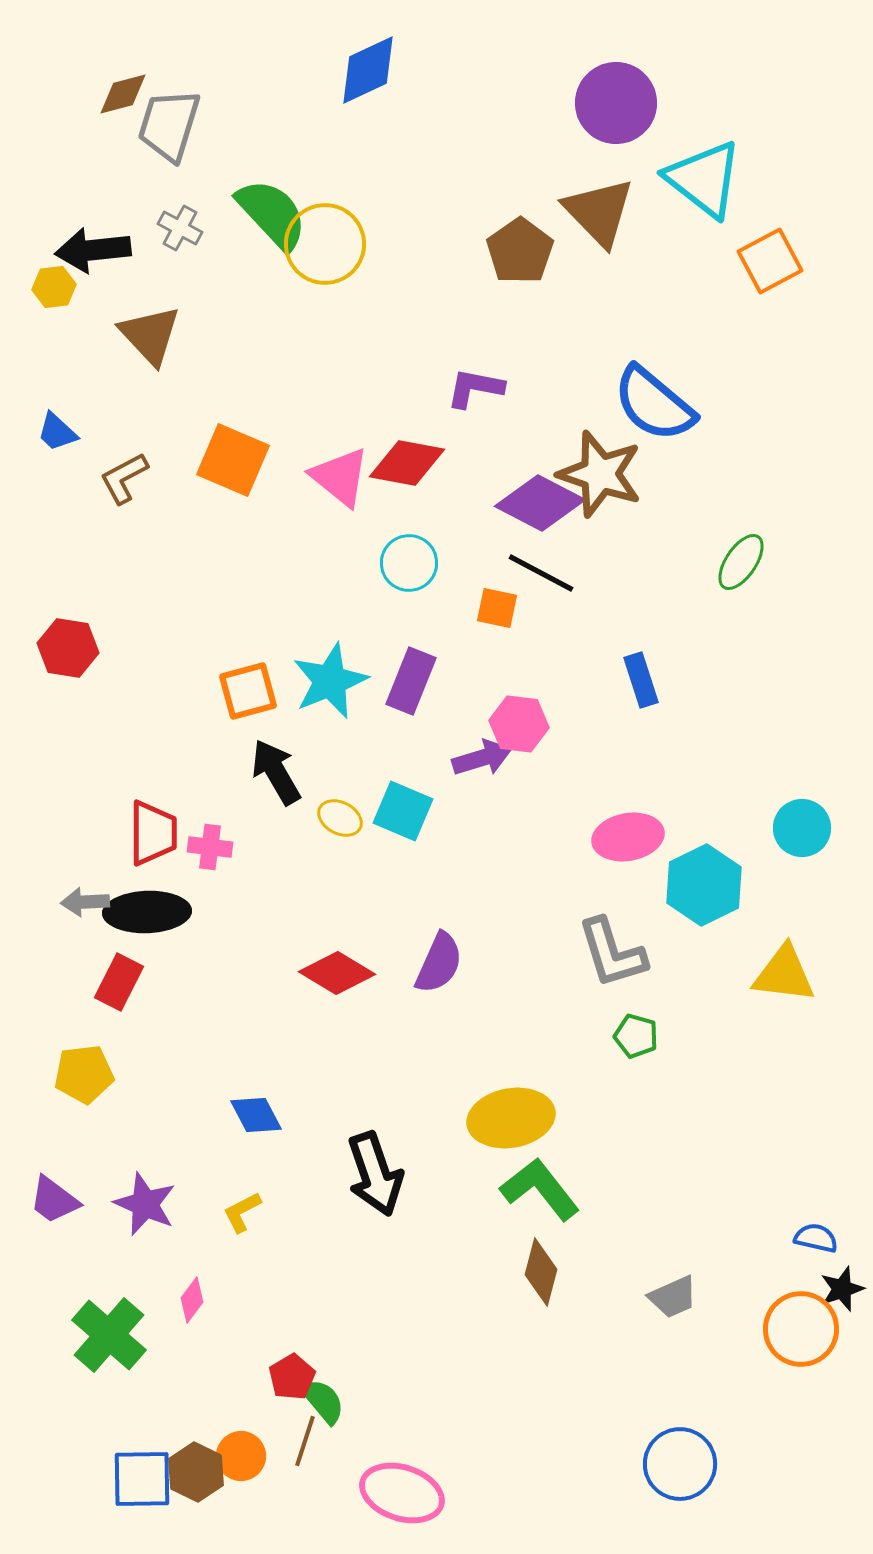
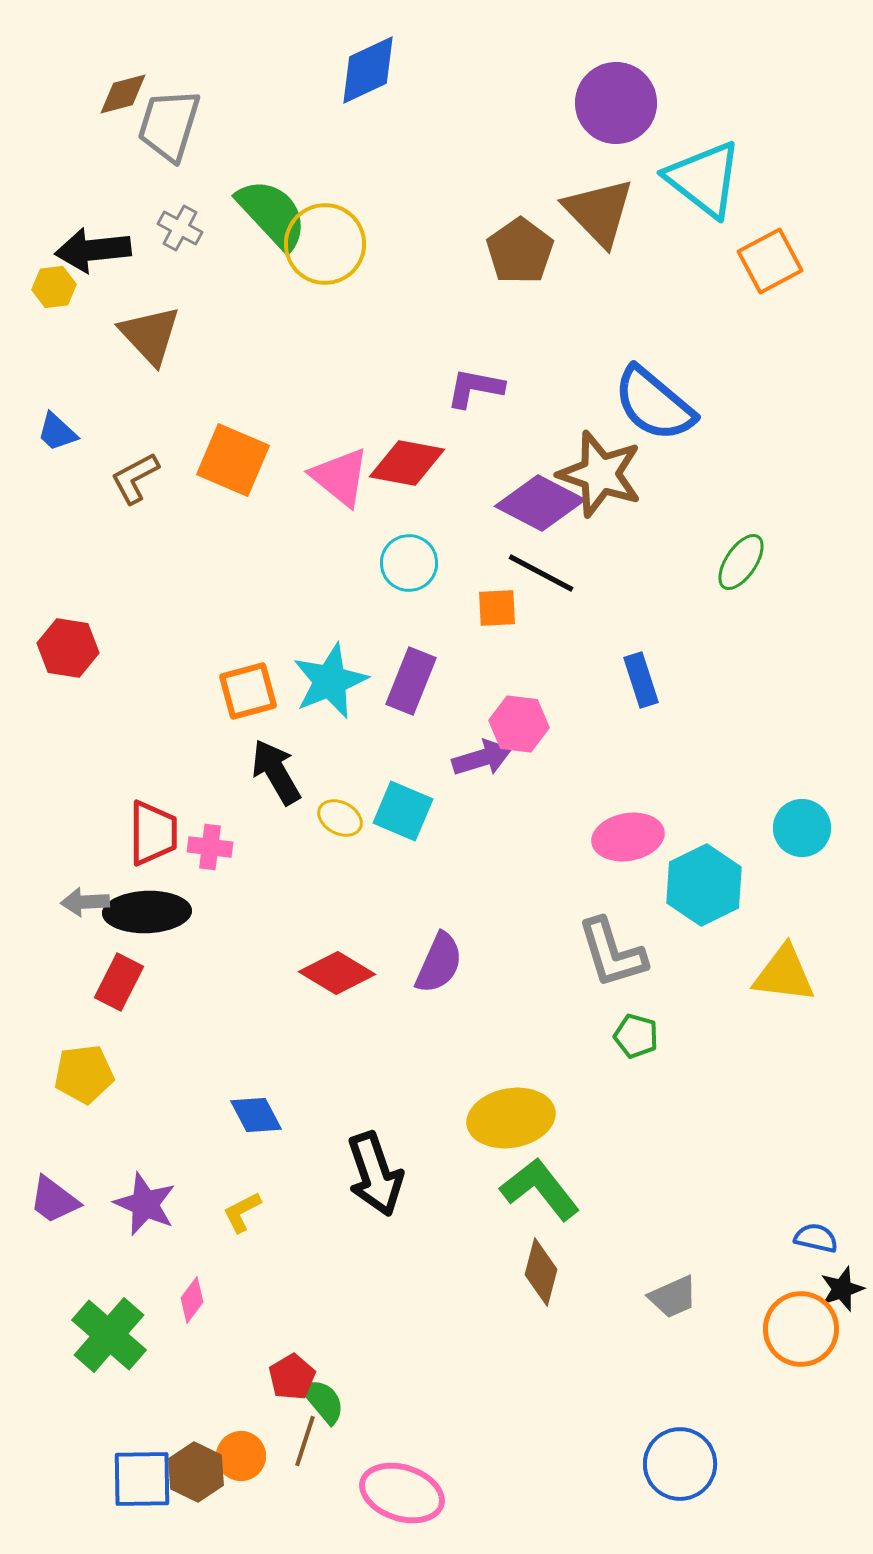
brown L-shape at (124, 478): moved 11 px right
orange square at (497, 608): rotated 15 degrees counterclockwise
